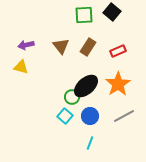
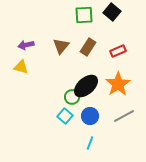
brown triangle: rotated 18 degrees clockwise
